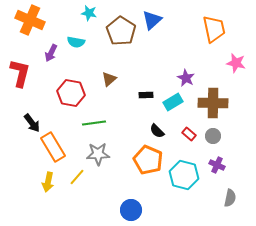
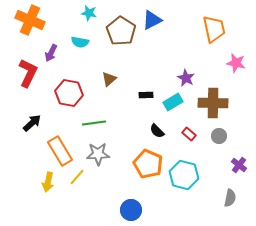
blue triangle: rotated 15 degrees clockwise
cyan semicircle: moved 4 px right
red L-shape: moved 8 px right; rotated 12 degrees clockwise
red hexagon: moved 2 px left
black arrow: rotated 96 degrees counterclockwise
gray circle: moved 6 px right
orange rectangle: moved 7 px right, 4 px down
orange pentagon: moved 4 px down
purple cross: moved 22 px right; rotated 14 degrees clockwise
